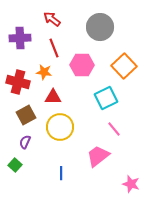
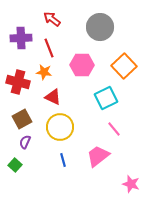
purple cross: moved 1 px right
red line: moved 5 px left
red triangle: rotated 24 degrees clockwise
brown square: moved 4 px left, 4 px down
blue line: moved 2 px right, 13 px up; rotated 16 degrees counterclockwise
